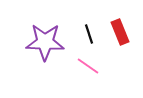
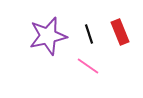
purple star: moved 3 px right, 6 px up; rotated 15 degrees counterclockwise
